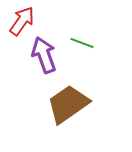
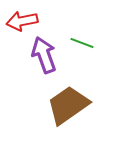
red arrow: rotated 136 degrees counterclockwise
brown trapezoid: moved 1 px down
